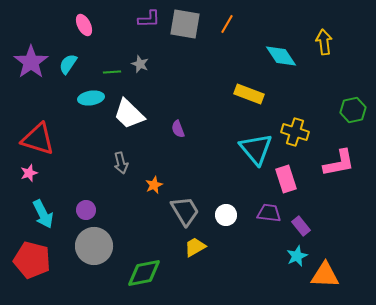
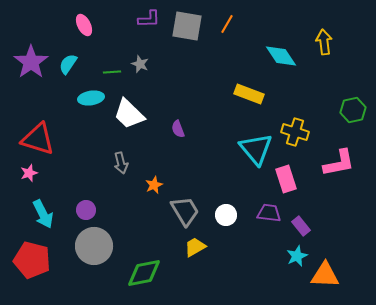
gray square: moved 2 px right, 2 px down
